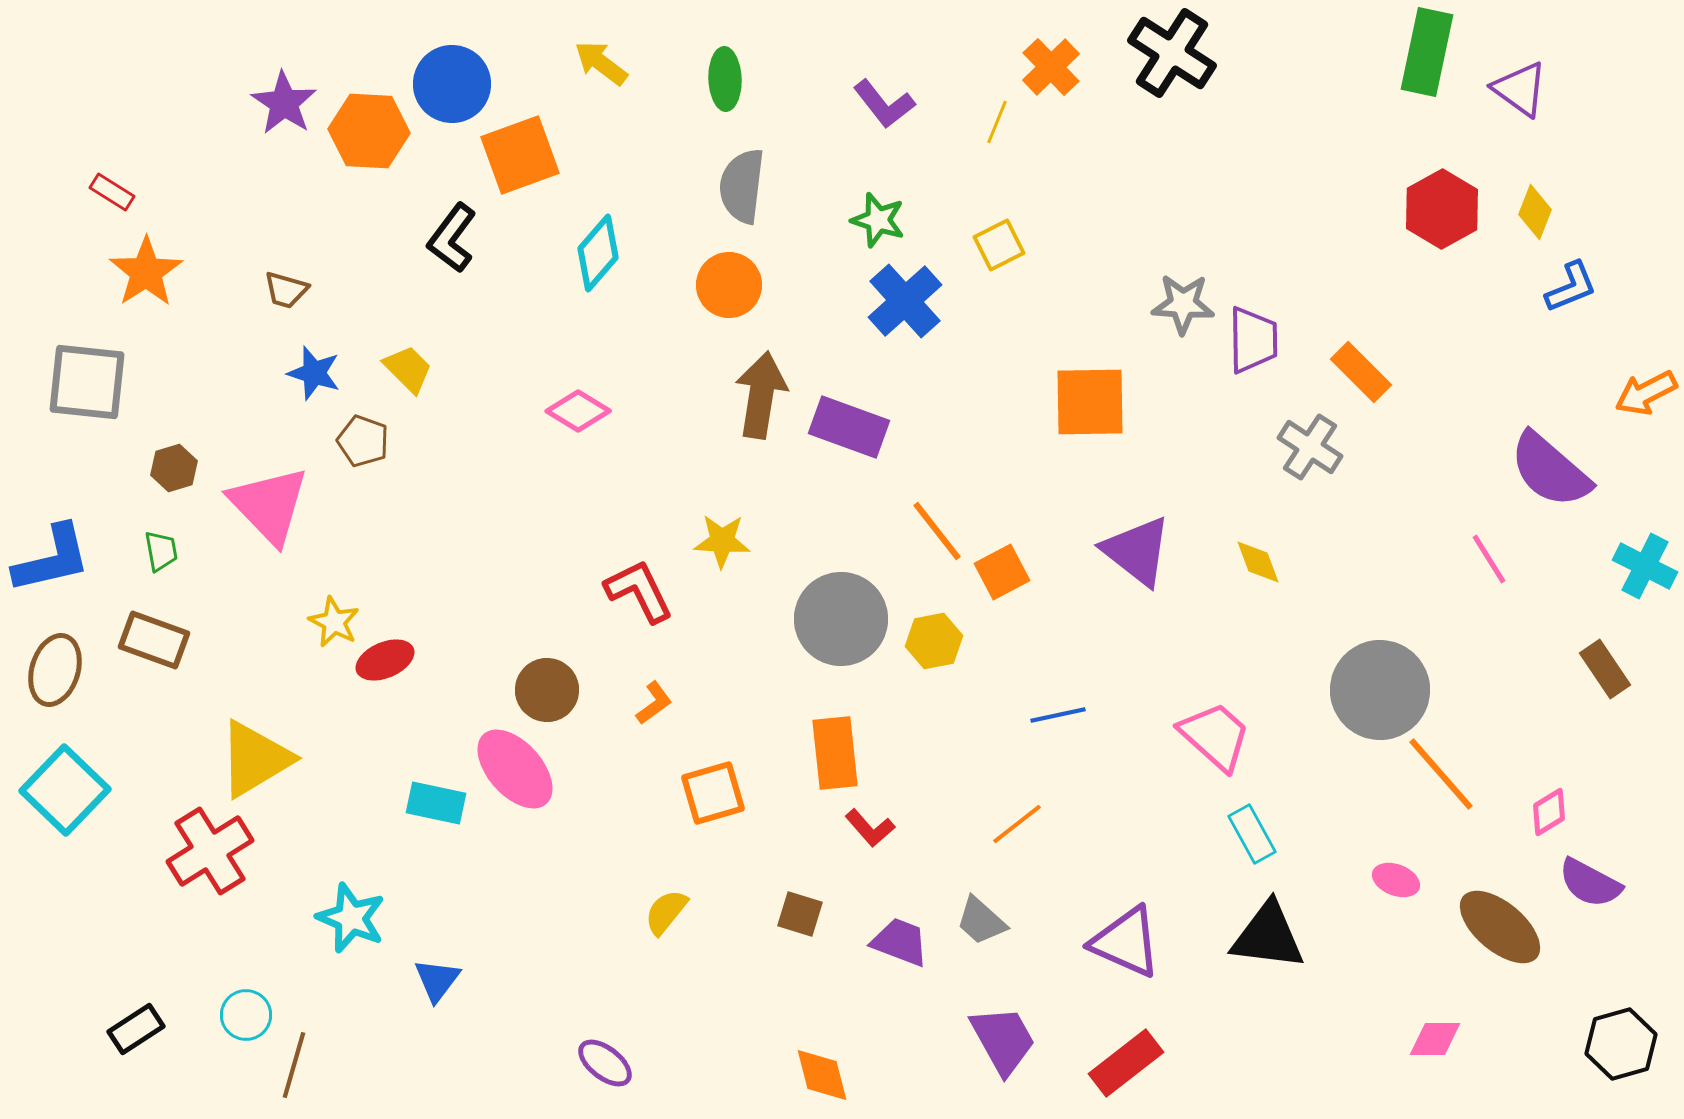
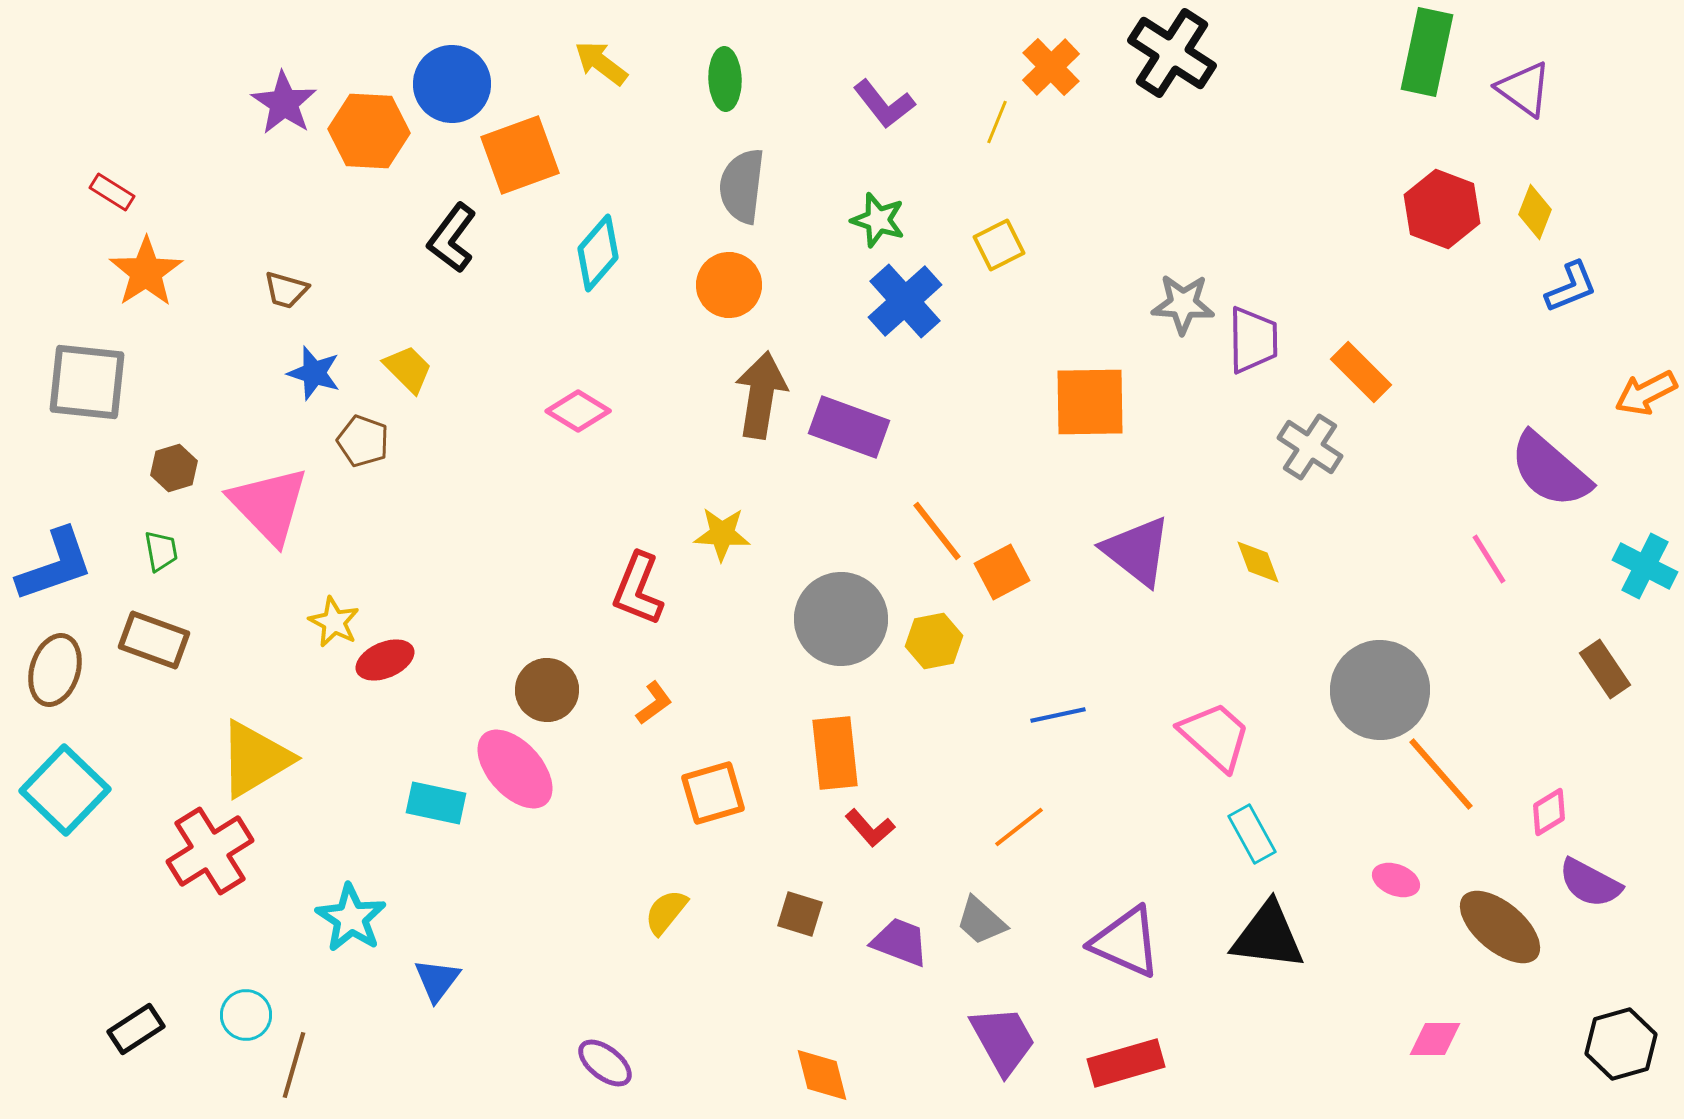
purple triangle at (1520, 89): moved 4 px right
red hexagon at (1442, 209): rotated 10 degrees counterclockwise
yellow star at (722, 541): moved 7 px up
blue L-shape at (52, 559): moved 3 px right, 6 px down; rotated 6 degrees counterclockwise
red L-shape at (639, 591): moved 1 px left, 2 px up; rotated 132 degrees counterclockwise
orange line at (1017, 824): moved 2 px right, 3 px down
cyan star at (351, 918): rotated 10 degrees clockwise
red rectangle at (1126, 1063): rotated 22 degrees clockwise
